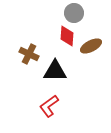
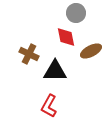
gray circle: moved 2 px right
red diamond: moved 1 px left, 1 px down; rotated 15 degrees counterclockwise
brown ellipse: moved 5 px down
red L-shape: rotated 25 degrees counterclockwise
